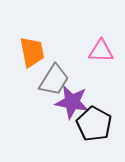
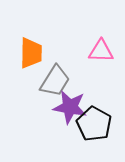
orange trapezoid: moved 1 px left, 1 px down; rotated 12 degrees clockwise
gray trapezoid: moved 1 px right, 1 px down
purple star: moved 2 px left, 5 px down
